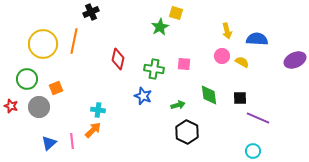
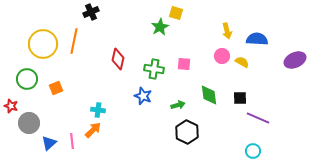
gray circle: moved 10 px left, 16 px down
